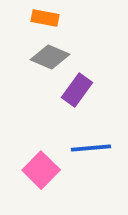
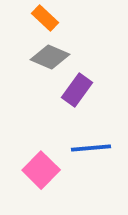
orange rectangle: rotated 32 degrees clockwise
